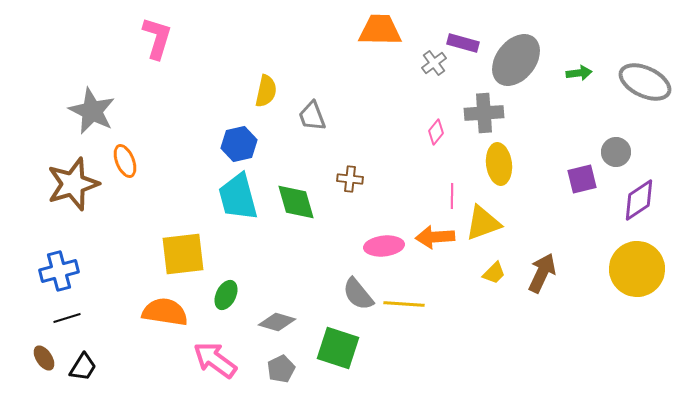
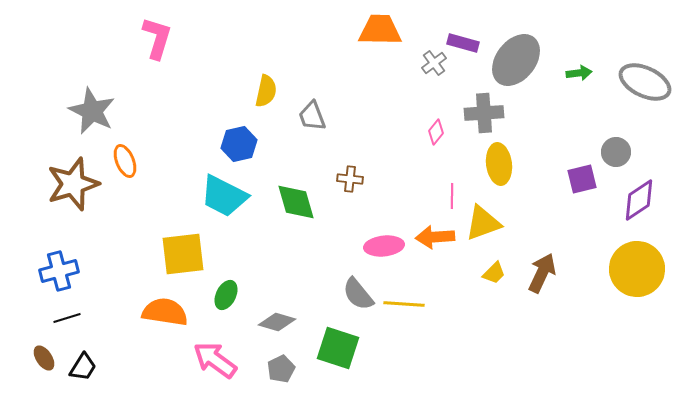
cyan trapezoid at (238, 197): moved 14 px left, 1 px up; rotated 48 degrees counterclockwise
